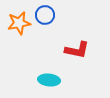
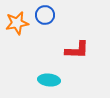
orange star: moved 2 px left
red L-shape: rotated 10 degrees counterclockwise
